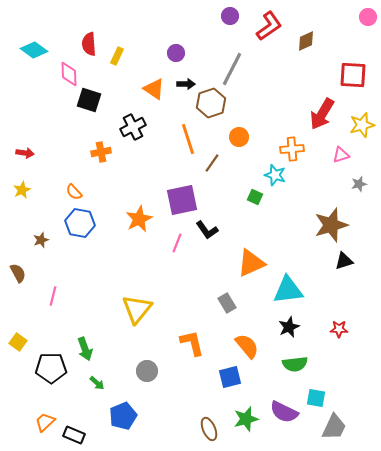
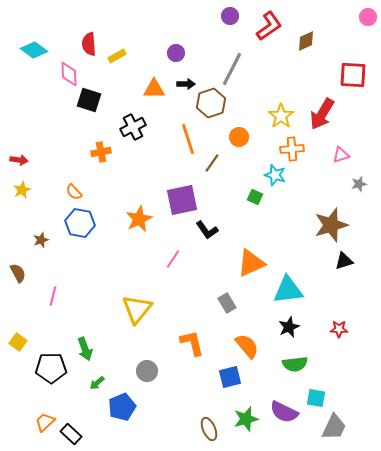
yellow rectangle at (117, 56): rotated 36 degrees clockwise
orange triangle at (154, 89): rotated 35 degrees counterclockwise
yellow star at (362, 125): moved 81 px left, 9 px up; rotated 20 degrees counterclockwise
red arrow at (25, 153): moved 6 px left, 7 px down
pink line at (177, 243): moved 4 px left, 16 px down; rotated 12 degrees clockwise
green arrow at (97, 383): rotated 98 degrees clockwise
blue pentagon at (123, 416): moved 1 px left, 9 px up
black rectangle at (74, 435): moved 3 px left, 1 px up; rotated 20 degrees clockwise
